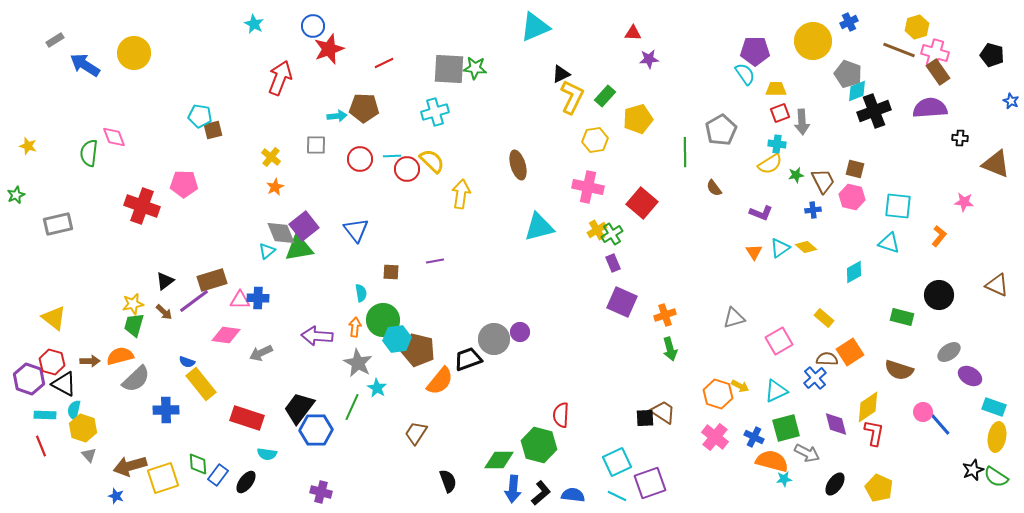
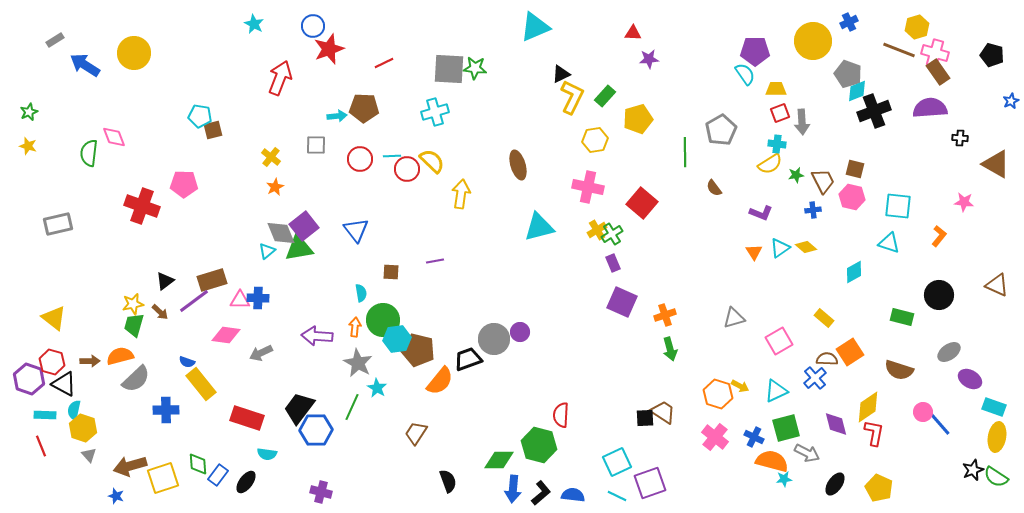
blue star at (1011, 101): rotated 21 degrees clockwise
brown triangle at (996, 164): rotated 8 degrees clockwise
green star at (16, 195): moved 13 px right, 83 px up
brown arrow at (164, 312): moved 4 px left
purple ellipse at (970, 376): moved 3 px down
